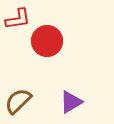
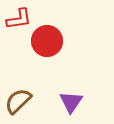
red L-shape: moved 1 px right
purple triangle: rotated 25 degrees counterclockwise
